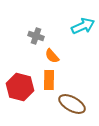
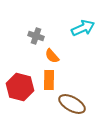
cyan arrow: moved 2 px down
